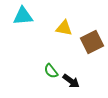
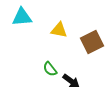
cyan triangle: moved 1 px left, 1 px down
yellow triangle: moved 5 px left, 2 px down
green semicircle: moved 1 px left, 2 px up
